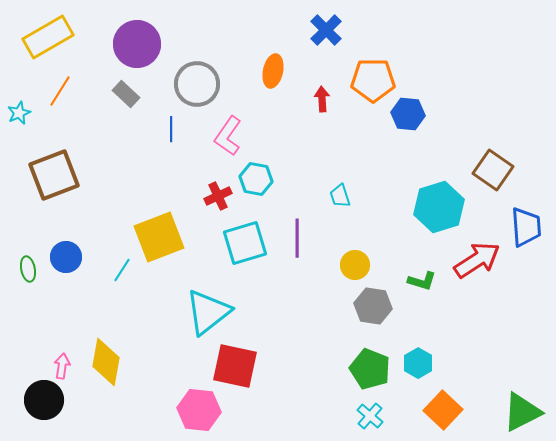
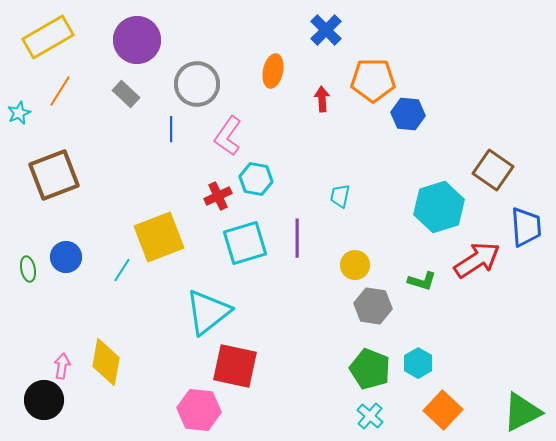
purple circle at (137, 44): moved 4 px up
cyan trapezoid at (340, 196): rotated 30 degrees clockwise
